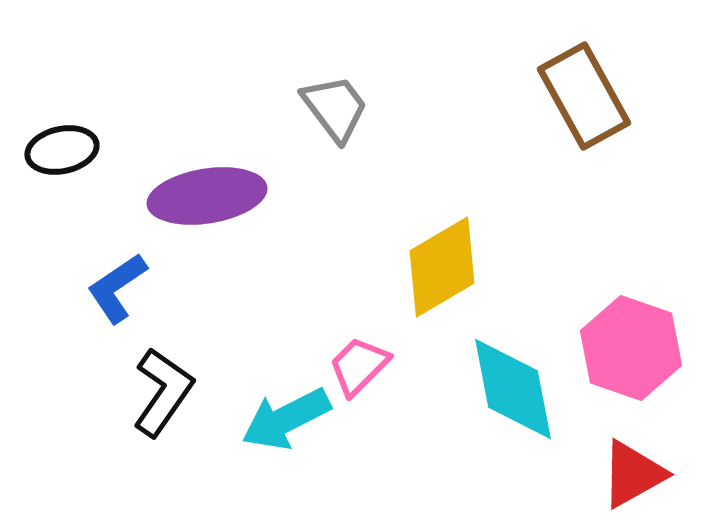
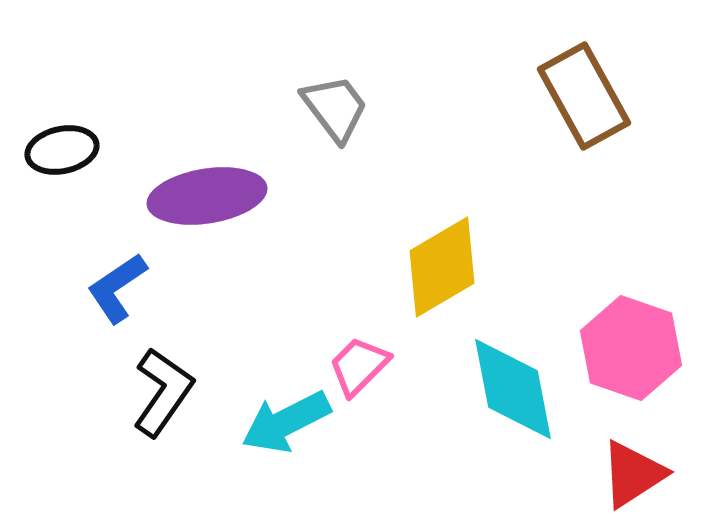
cyan arrow: moved 3 px down
red triangle: rotated 4 degrees counterclockwise
